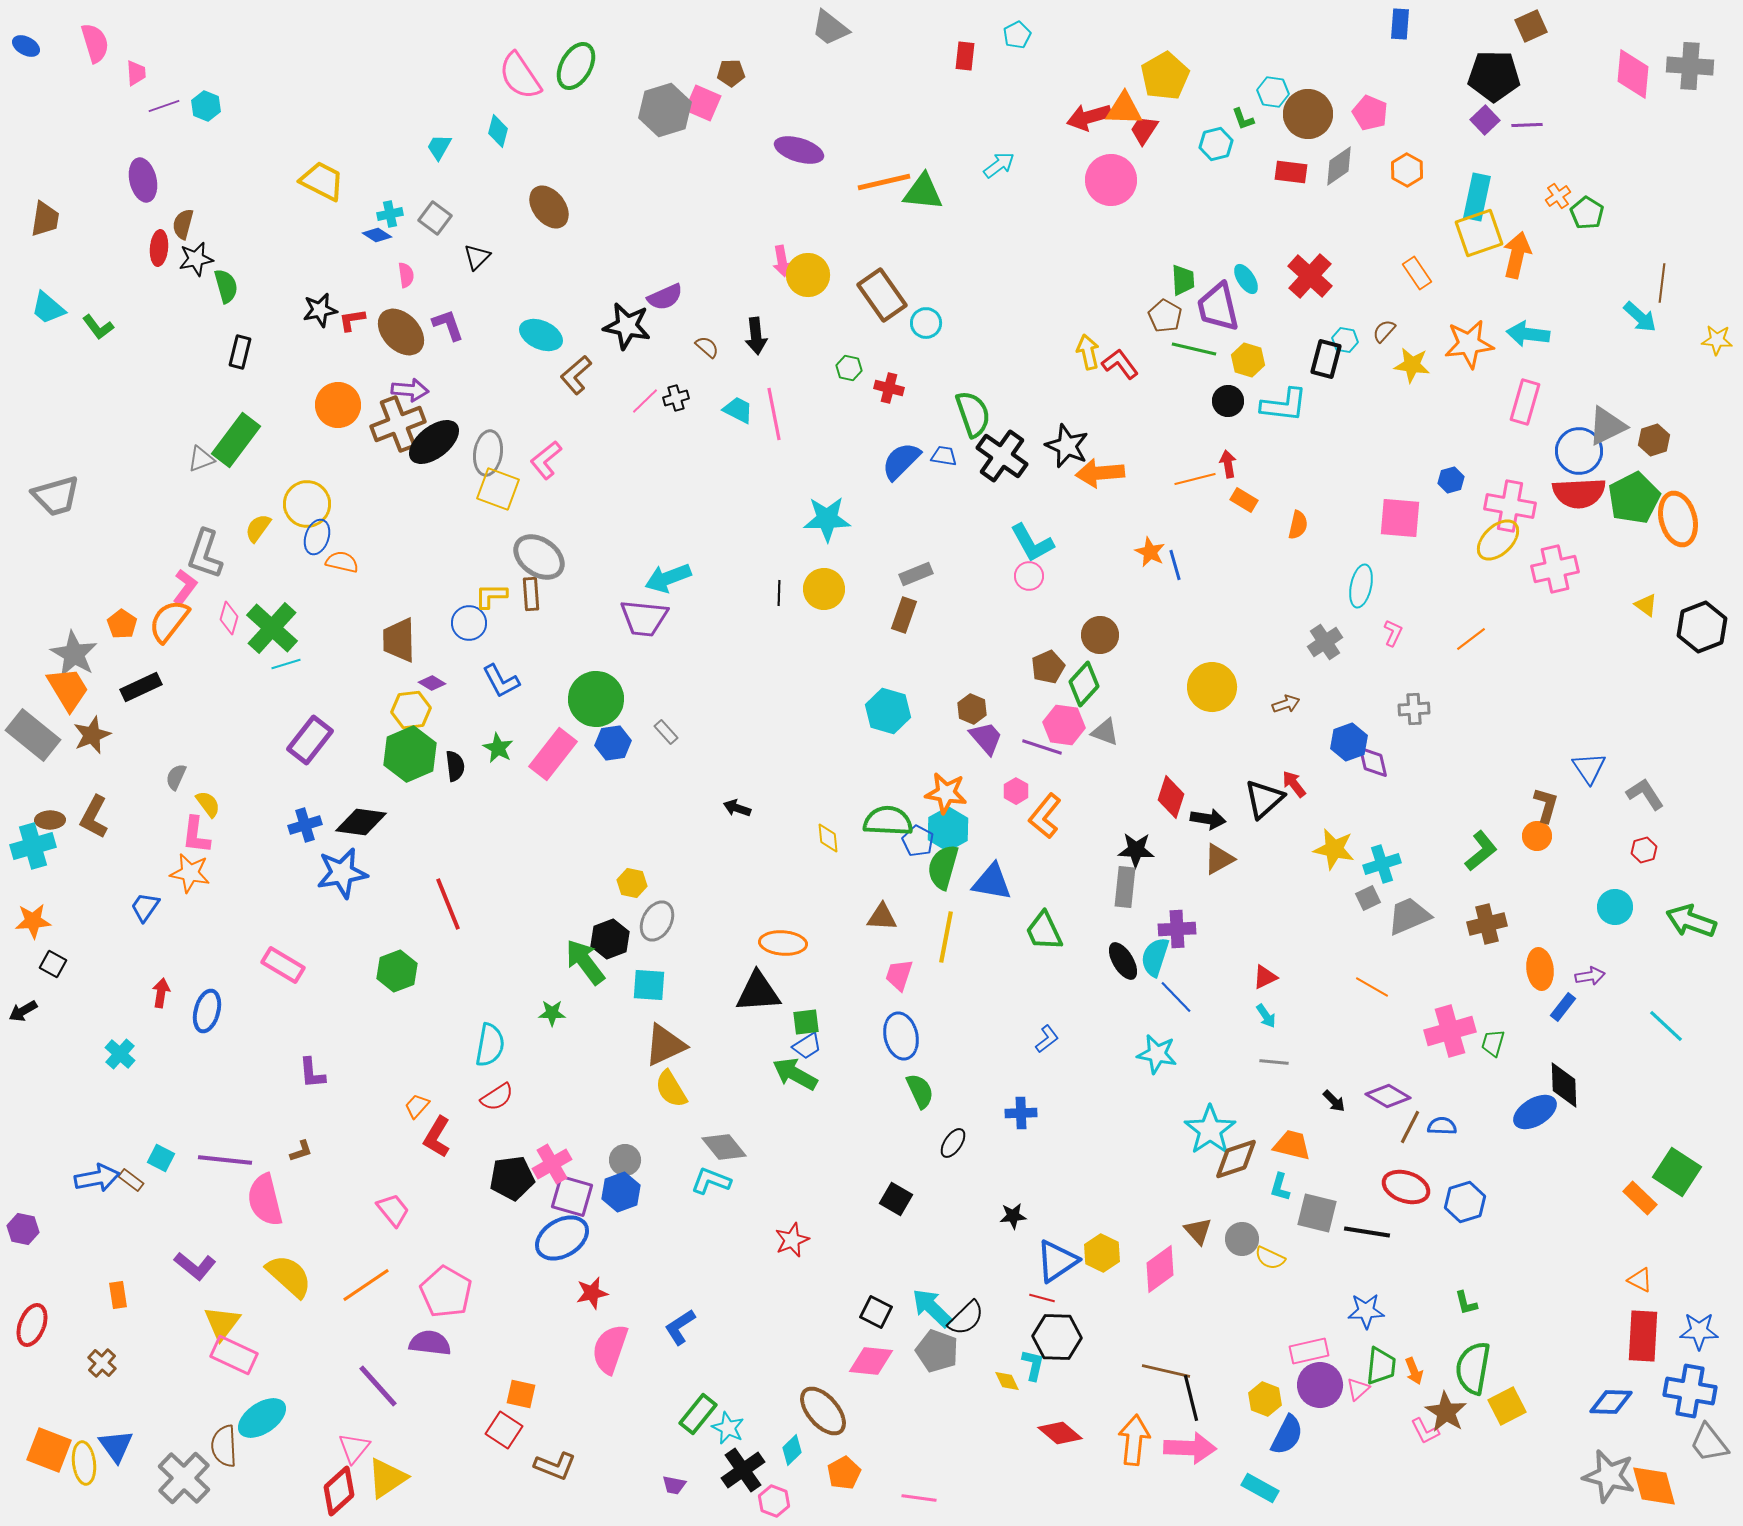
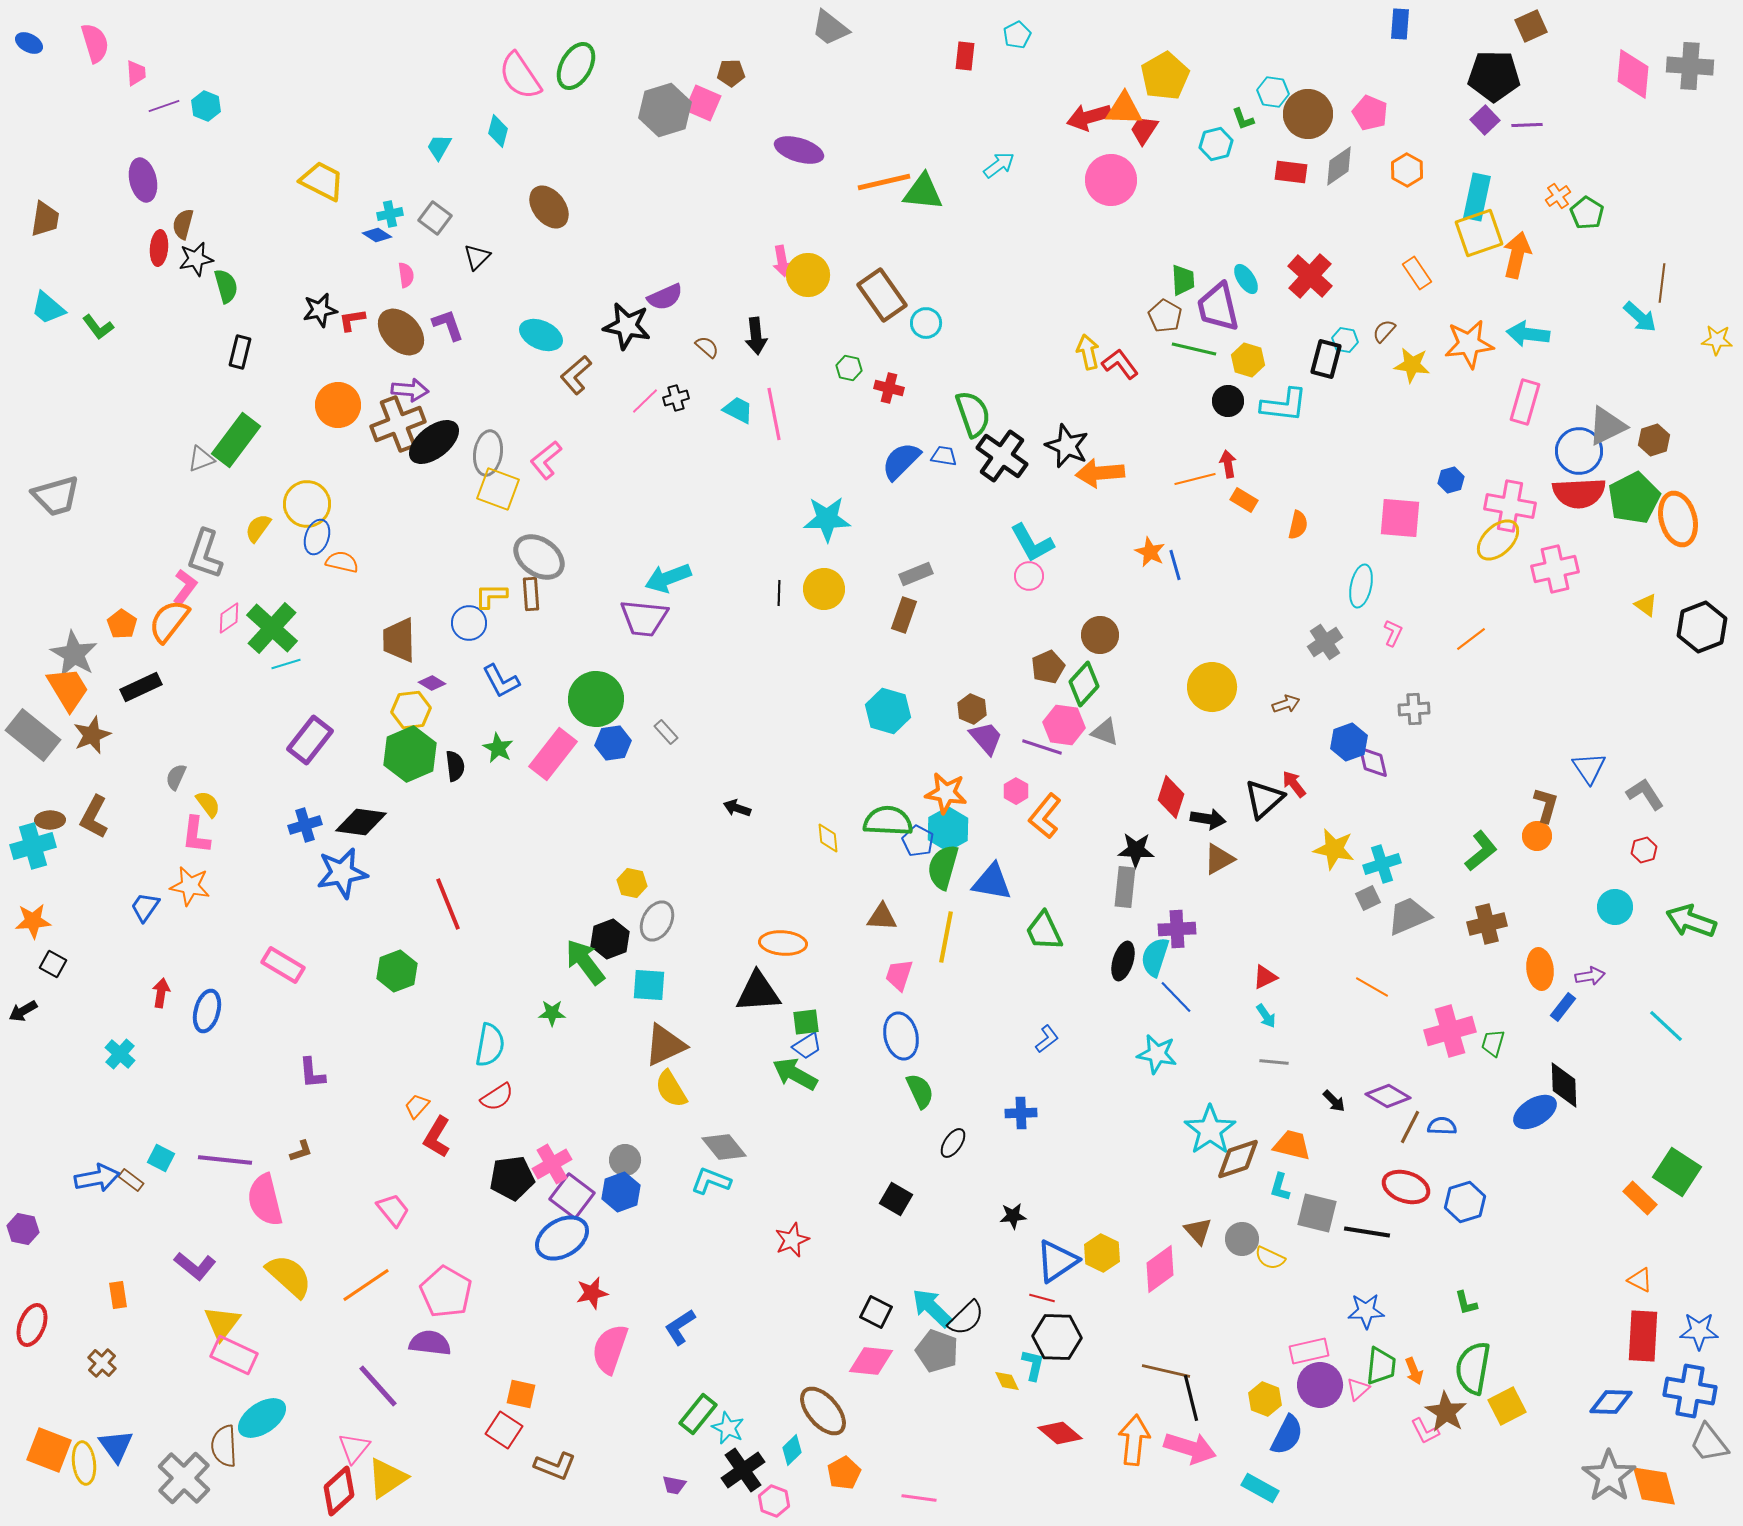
blue ellipse at (26, 46): moved 3 px right, 3 px up
pink diamond at (229, 618): rotated 40 degrees clockwise
orange star at (190, 873): moved 13 px down
black ellipse at (1123, 961): rotated 48 degrees clockwise
brown diamond at (1236, 1159): moved 2 px right
purple square at (572, 1196): rotated 21 degrees clockwise
pink arrow at (1190, 1448): rotated 15 degrees clockwise
gray star at (1609, 1476): rotated 22 degrees clockwise
